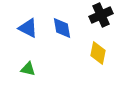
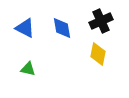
black cross: moved 6 px down
blue triangle: moved 3 px left
yellow diamond: moved 1 px down
